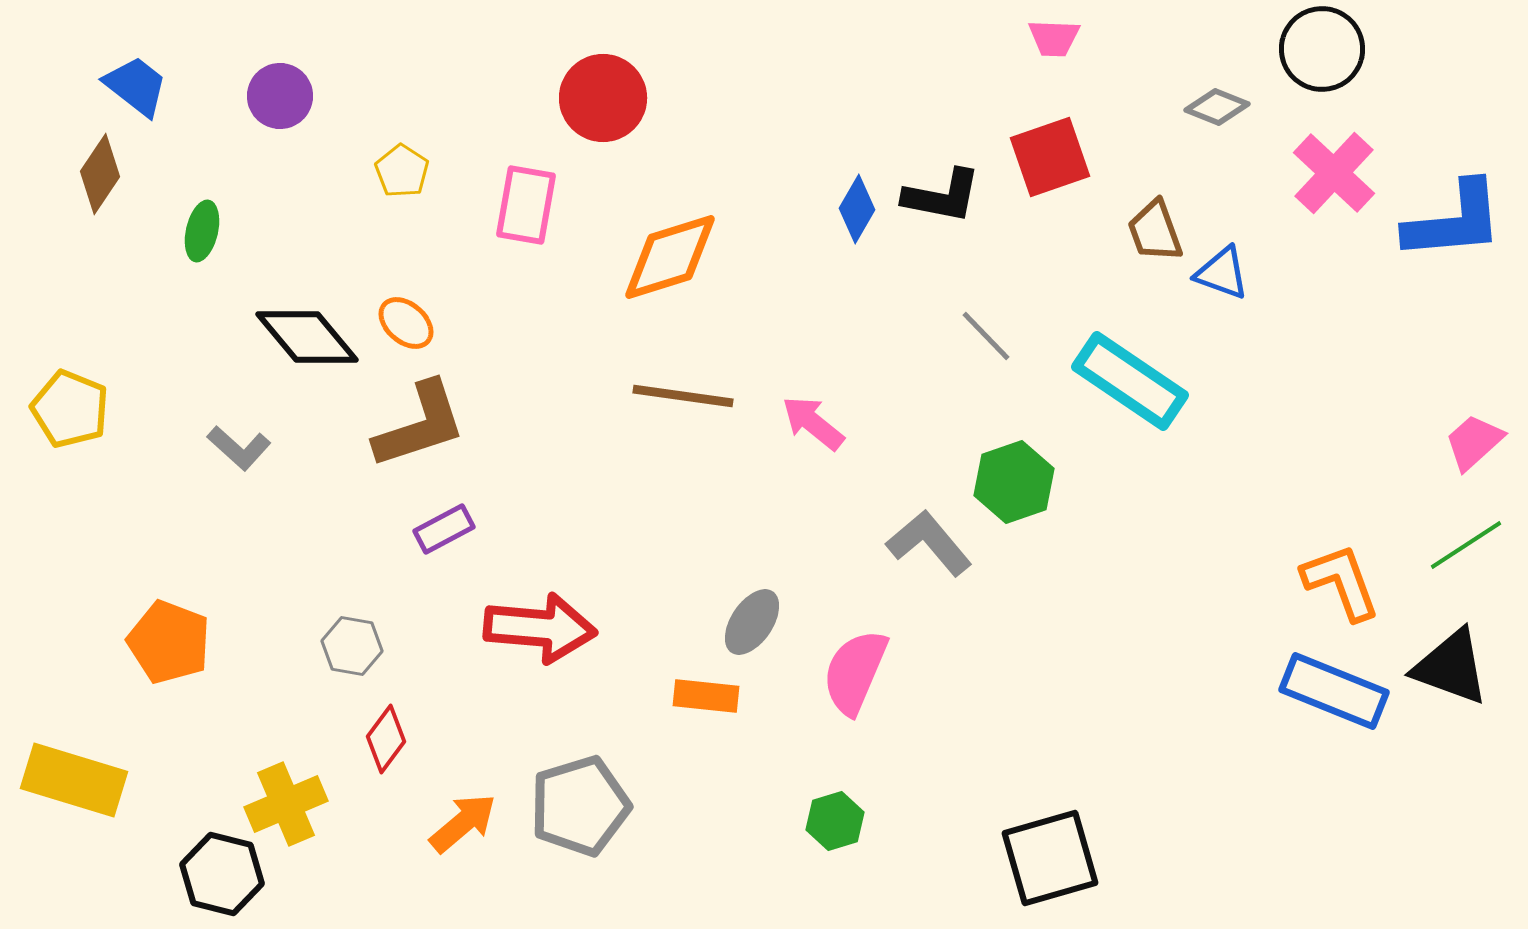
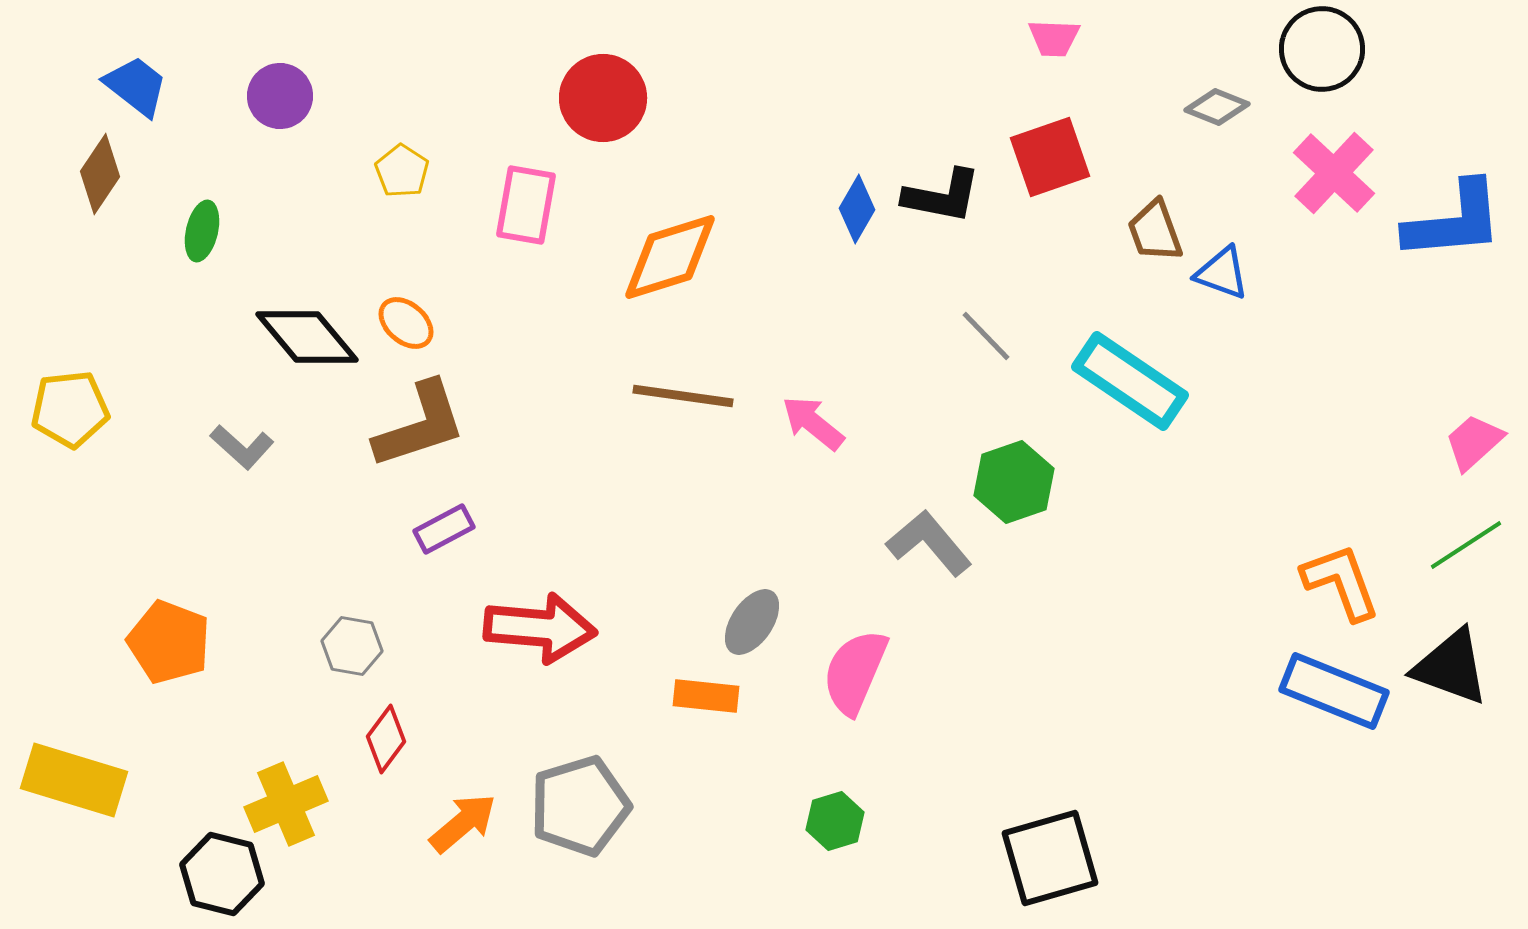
yellow pentagon at (70, 409): rotated 28 degrees counterclockwise
gray L-shape at (239, 448): moved 3 px right, 1 px up
